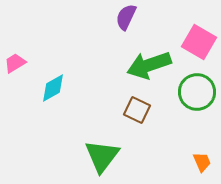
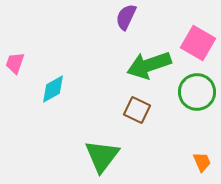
pink square: moved 1 px left, 1 px down
pink trapezoid: rotated 40 degrees counterclockwise
cyan diamond: moved 1 px down
